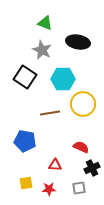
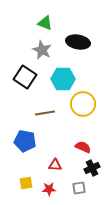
brown line: moved 5 px left
red semicircle: moved 2 px right
